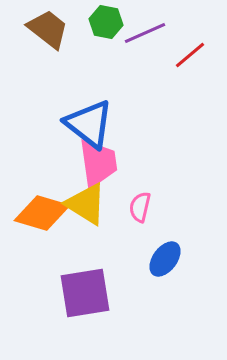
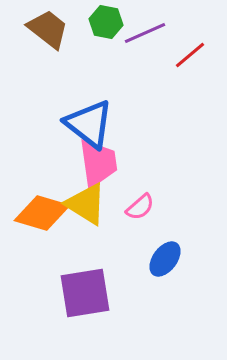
pink semicircle: rotated 144 degrees counterclockwise
